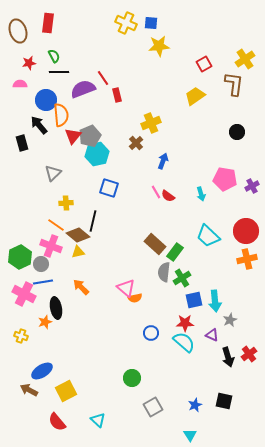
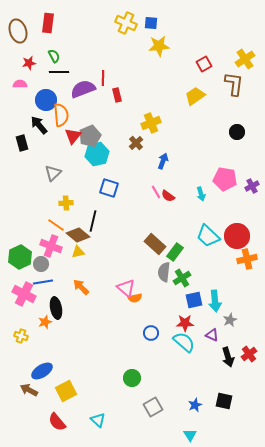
red line at (103, 78): rotated 35 degrees clockwise
red circle at (246, 231): moved 9 px left, 5 px down
